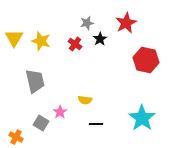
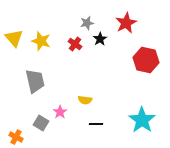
yellow triangle: rotated 12 degrees counterclockwise
cyan star: moved 2 px down
